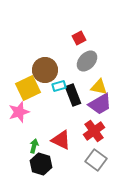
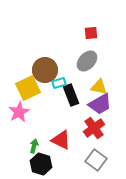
red square: moved 12 px right, 5 px up; rotated 24 degrees clockwise
cyan rectangle: moved 3 px up
black rectangle: moved 2 px left
pink star: rotated 10 degrees counterclockwise
red cross: moved 3 px up
